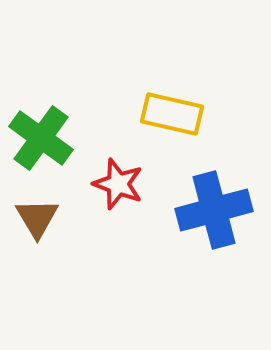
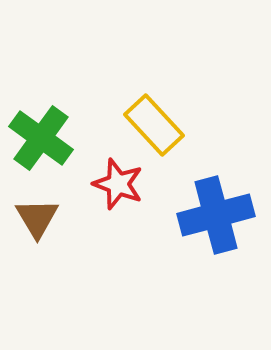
yellow rectangle: moved 18 px left, 11 px down; rotated 34 degrees clockwise
blue cross: moved 2 px right, 5 px down
